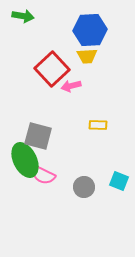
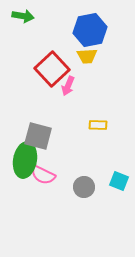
blue hexagon: rotated 8 degrees counterclockwise
pink arrow: moved 3 px left; rotated 54 degrees counterclockwise
green ellipse: rotated 36 degrees clockwise
